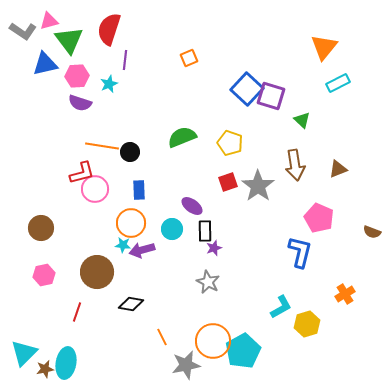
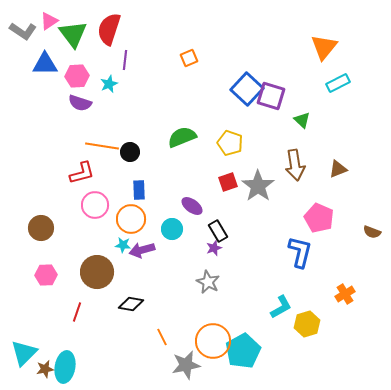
pink triangle at (49, 21): rotated 18 degrees counterclockwise
green triangle at (69, 40): moved 4 px right, 6 px up
blue triangle at (45, 64): rotated 12 degrees clockwise
pink circle at (95, 189): moved 16 px down
orange circle at (131, 223): moved 4 px up
black rectangle at (205, 231): moved 13 px right; rotated 30 degrees counterclockwise
pink hexagon at (44, 275): moved 2 px right; rotated 10 degrees clockwise
cyan ellipse at (66, 363): moved 1 px left, 4 px down
